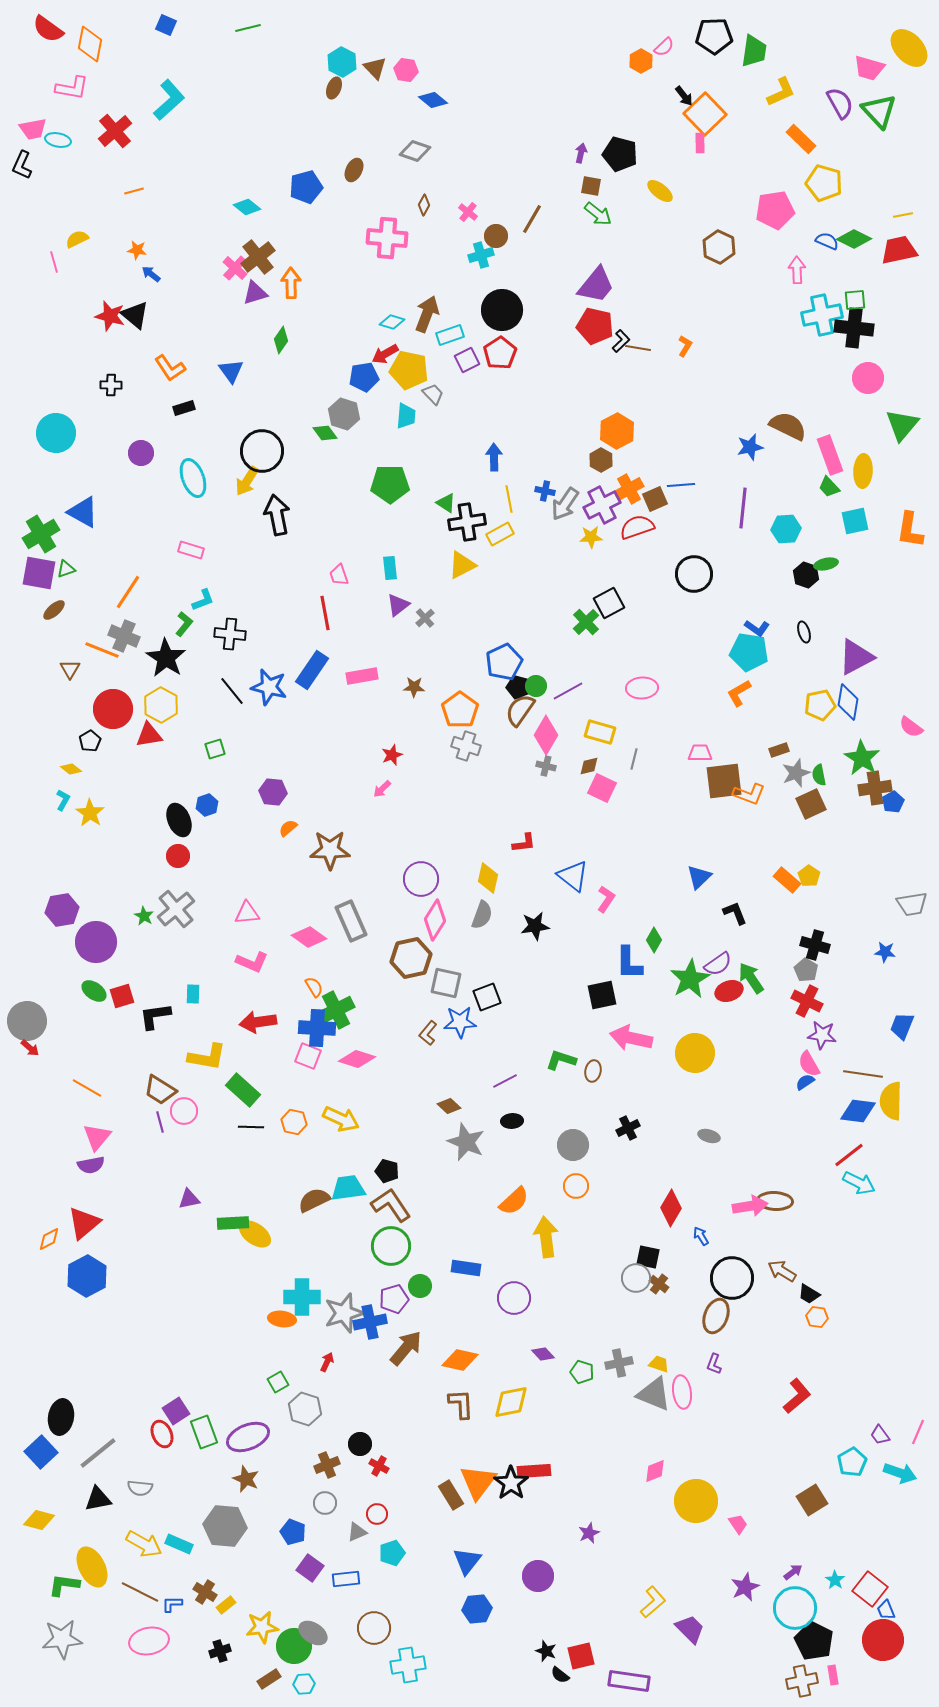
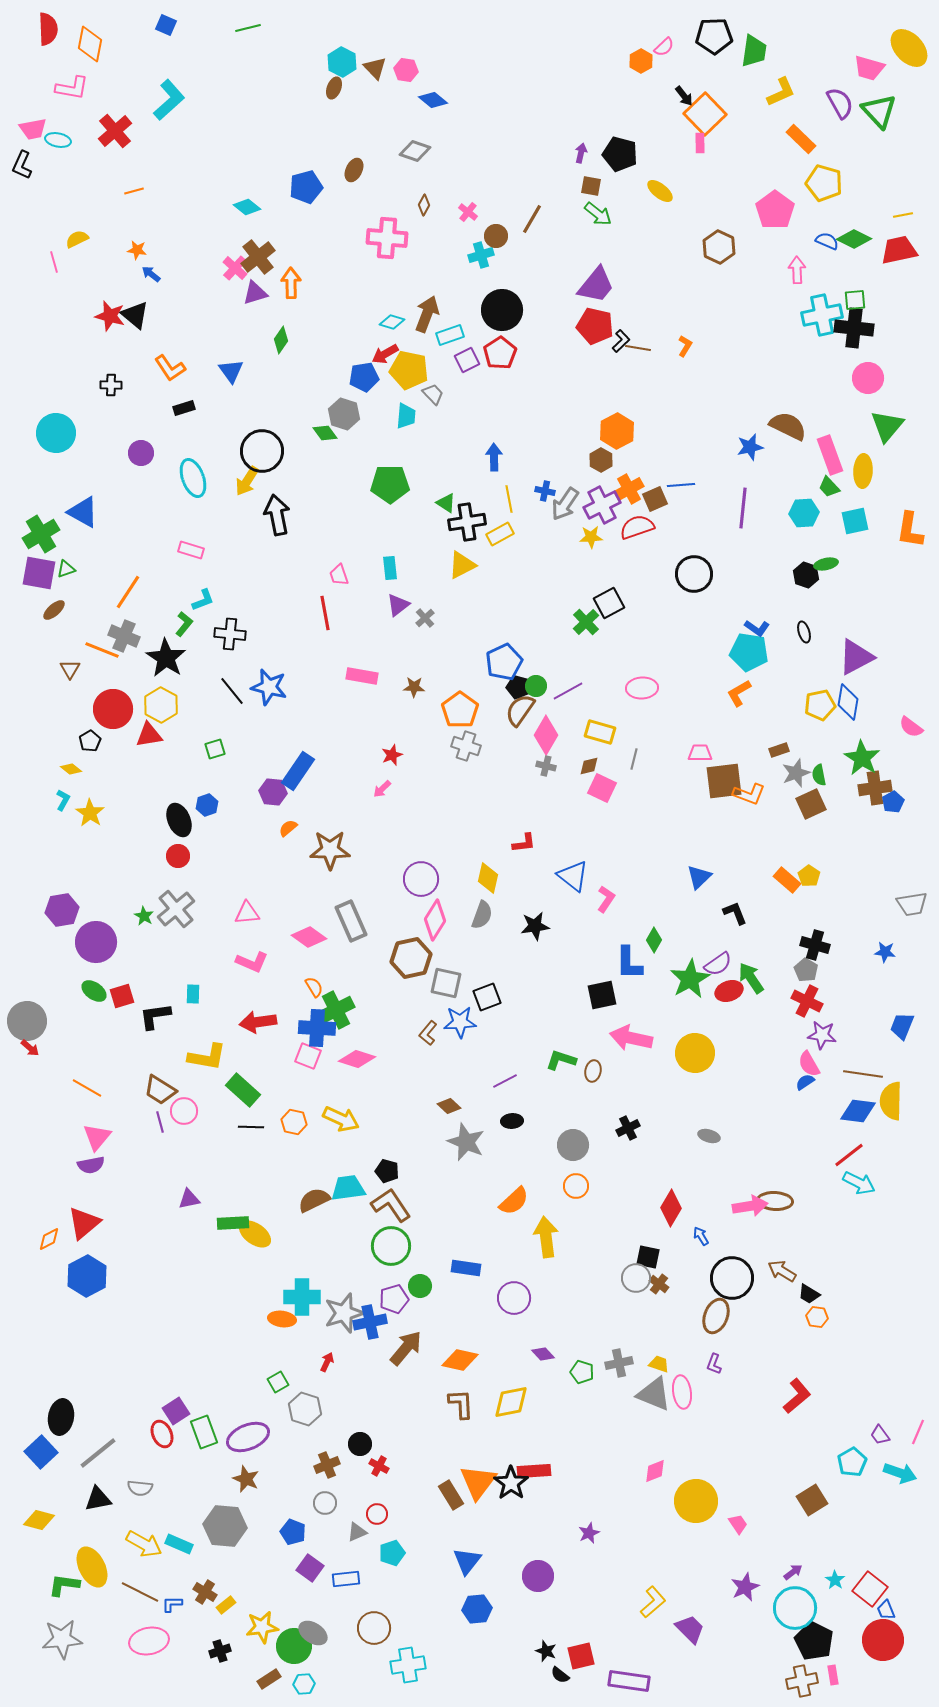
red semicircle at (48, 29): rotated 128 degrees counterclockwise
pink pentagon at (775, 210): rotated 27 degrees counterclockwise
green triangle at (902, 425): moved 15 px left, 1 px down
cyan hexagon at (786, 529): moved 18 px right, 16 px up
blue rectangle at (312, 670): moved 14 px left, 101 px down
pink rectangle at (362, 676): rotated 20 degrees clockwise
